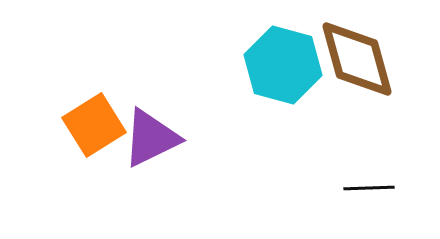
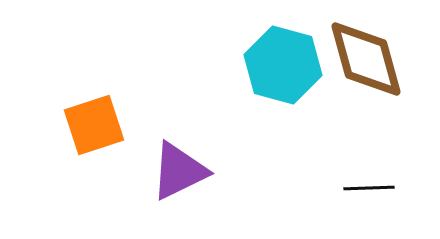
brown diamond: moved 9 px right
orange square: rotated 14 degrees clockwise
purple triangle: moved 28 px right, 33 px down
